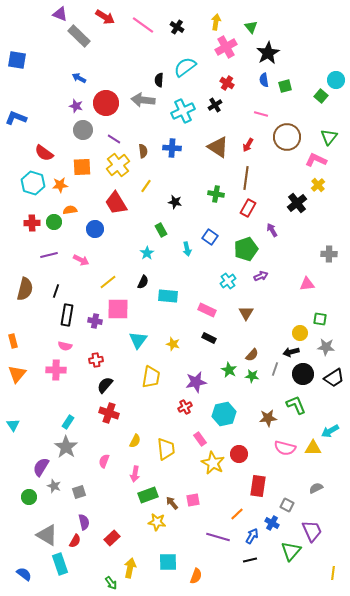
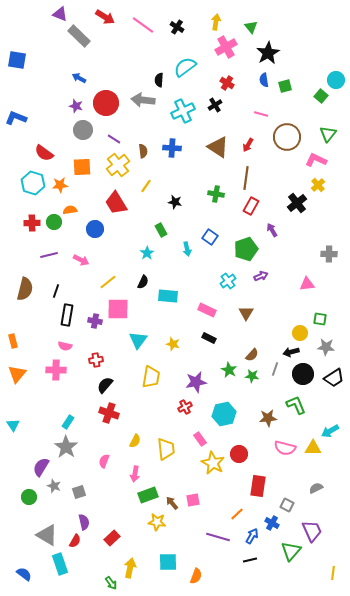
green triangle at (329, 137): moved 1 px left, 3 px up
red rectangle at (248, 208): moved 3 px right, 2 px up
